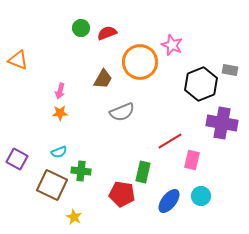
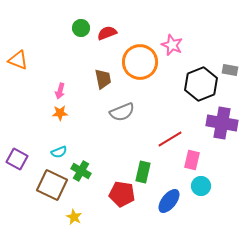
brown trapezoid: rotated 40 degrees counterclockwise
red line: moved 2 px up
green cross: rotated 24 degrees clockwise
cyan circle: moved 10 px up
